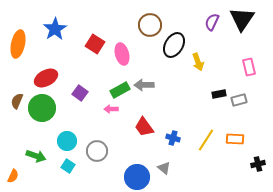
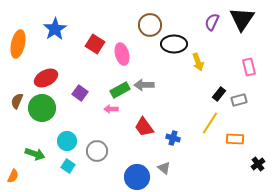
black ellipse: moved 1 px up; rotated 60 degrees clockwise
black rectangle: rotated 40 degrees counterclockwise
yellow line: moved 4 px right, 17 px up
green arrow: moved 1 px left, 2 px up
black cross: rotated 24 degrees counterclockwise
